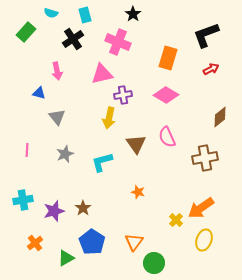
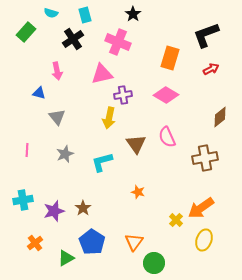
orange rectangle: moved 2 px right
